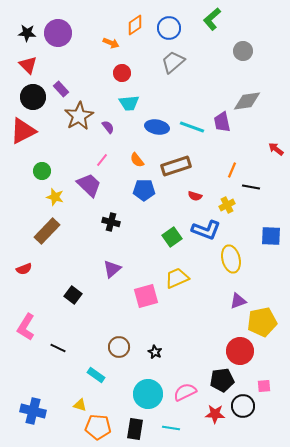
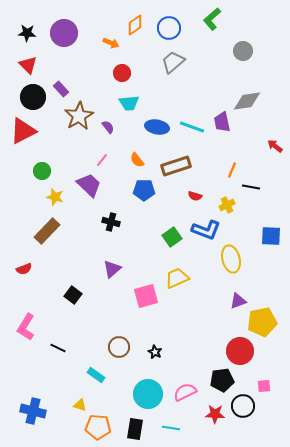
purple circle at (58, 33): moved 6 px right
red arrow at (276, 149): moved 1 px left, 3 px up
